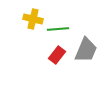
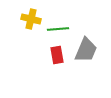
yellow cross: moved 2 px left
red rectangle: rotated 48 degrees counterclockwise
